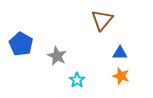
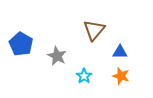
brown triangle: moved 8 px left, 10 px down
blue triangle: moved 1 px up
cyan star: moved 7 px right, 4 px up
